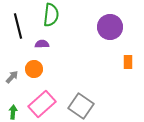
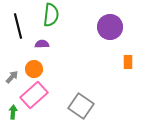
pink rectangle: moved 8 px left, 9 px up
